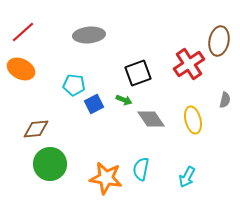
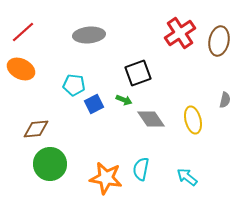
red cross: moved 9 px left, 31 px up
cyan arrow: rotated 100 degrees clockwise
